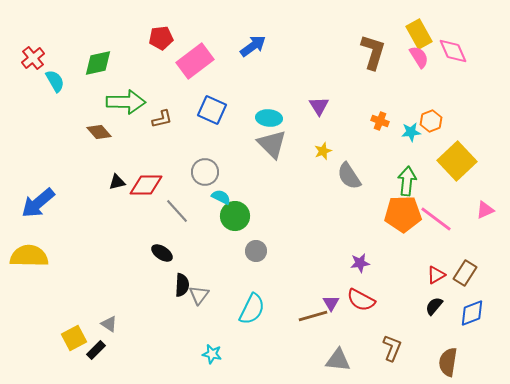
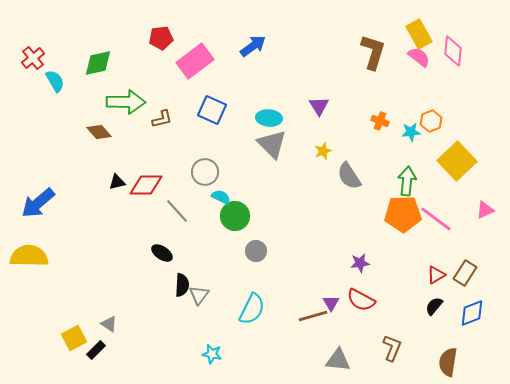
pink diamond at (453, 51): rotated 28 degrees clockwise
pink semicircle at (419, 57): rotated 20 degrees counterclockwise
